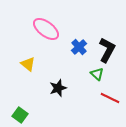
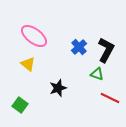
pink ellipse: moved 12 px left, 7 px down
black L-shape: moved 1 px left
green triangle: rotated 24 degrees counterclockwise
green square: moved 10 px up
